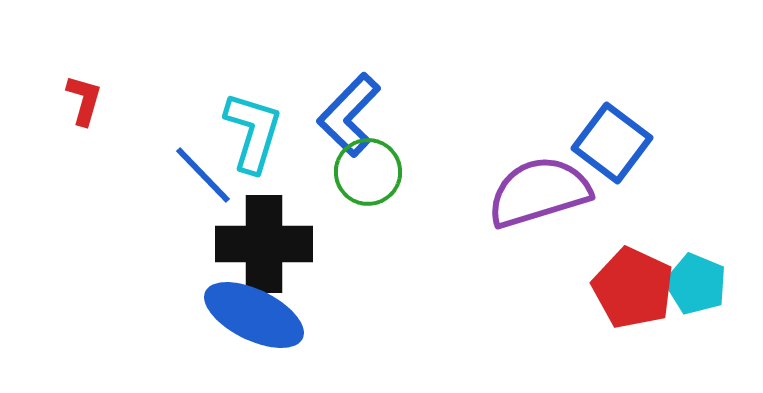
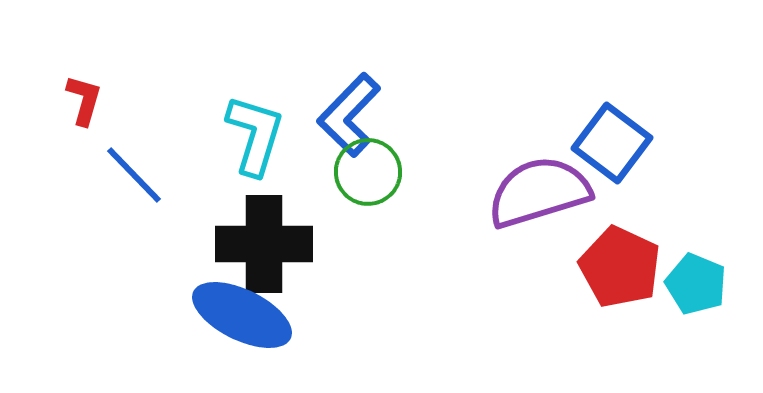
cyan L-shape: moved 2 px right, 3 px down
blue line: moved 69 px left
red pentagon: moved 13 px left, 21 px up
blue ellipse: moved 12 px left
